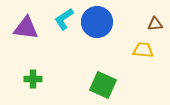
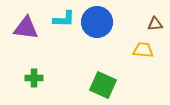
cyan L-shape: rotated 145 degrees counterclockwise
green cross: moved 1 px right, 1 px up
